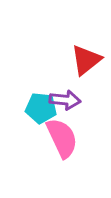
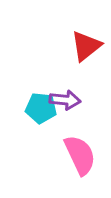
red triangle: moved 14 px up
pink semicircle: moved 18 px right, 17 px down
